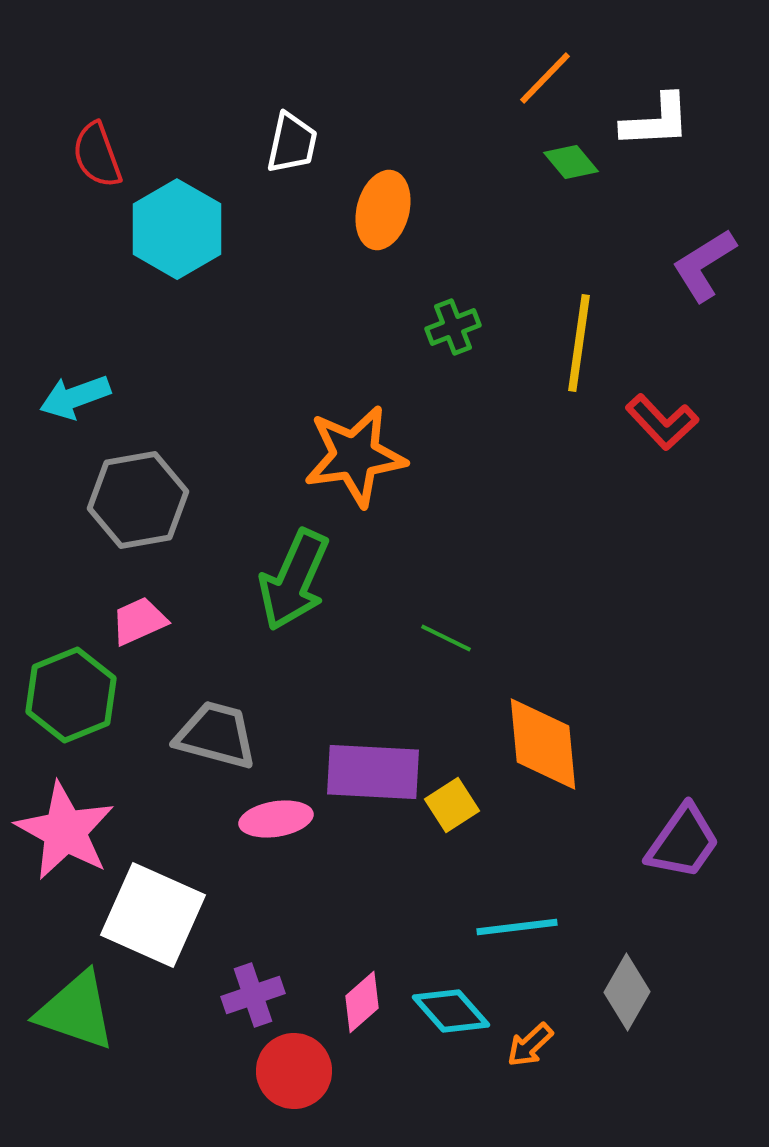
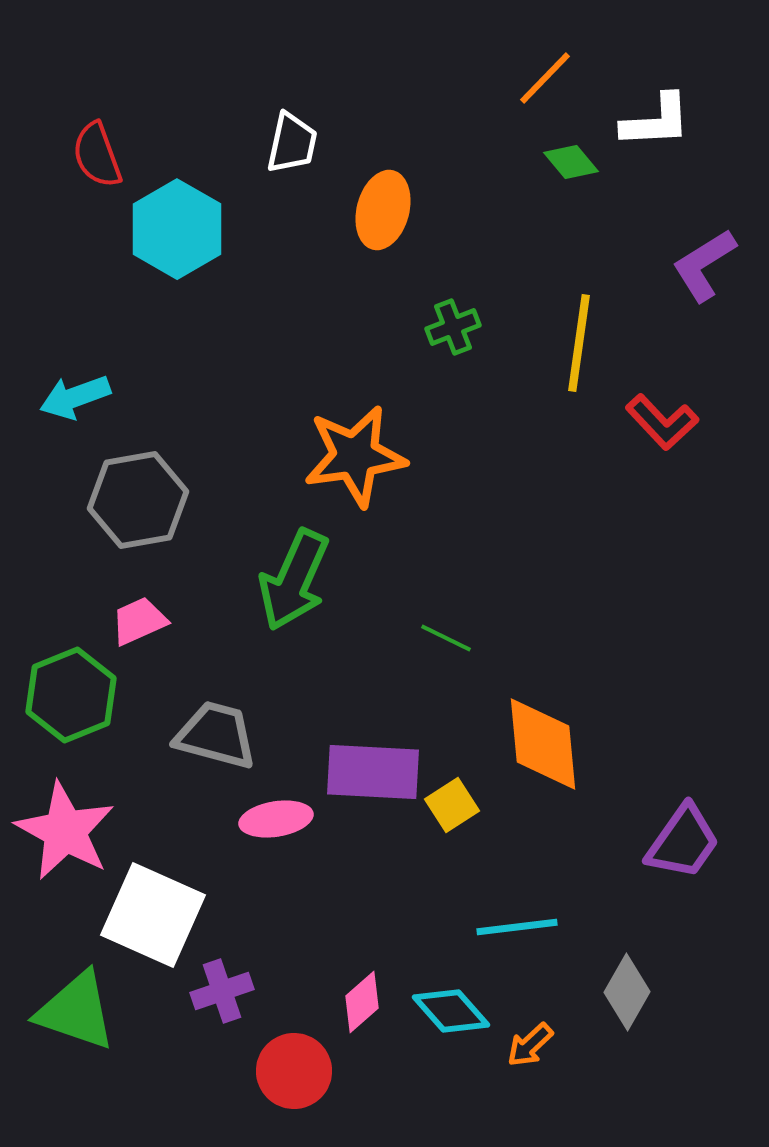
purple cross: moved 31 px left, 4 px up
